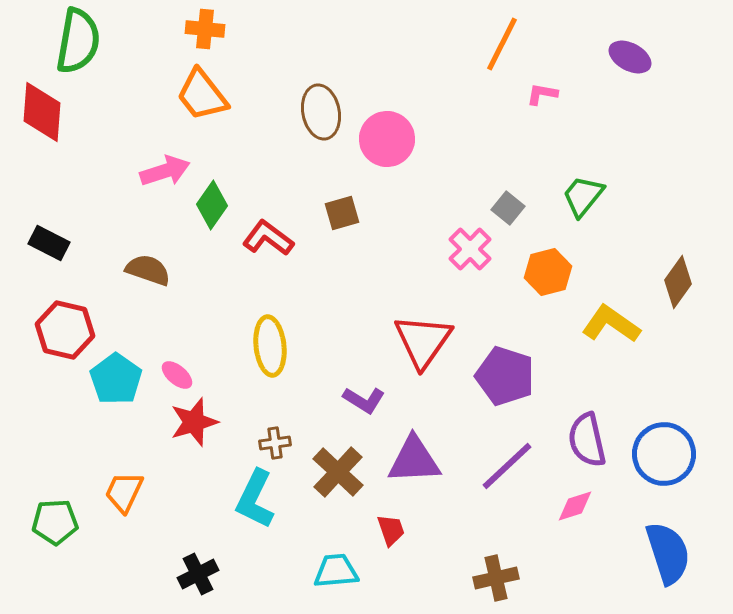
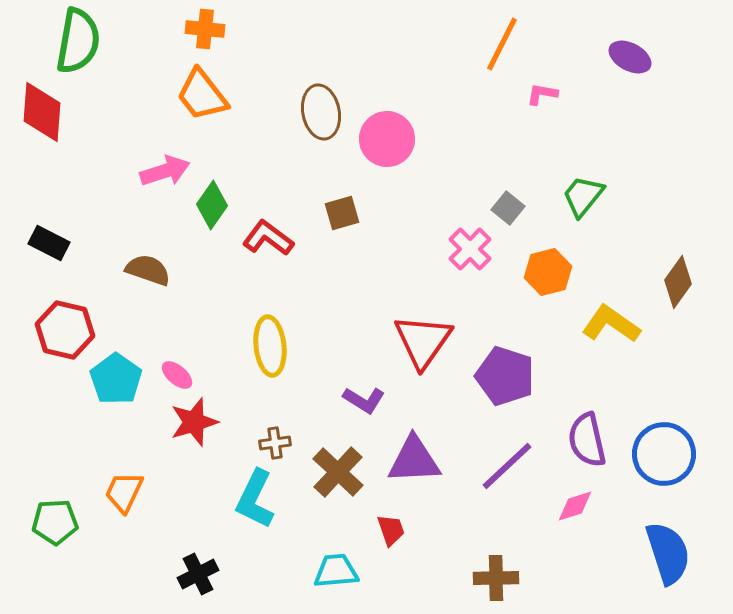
brown cross at (496, 578): rotated 12 degrees clockwise
